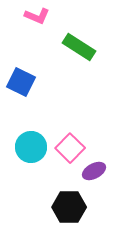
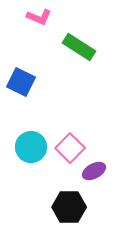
pink L-shape: moved 2 px right, 1 px down
